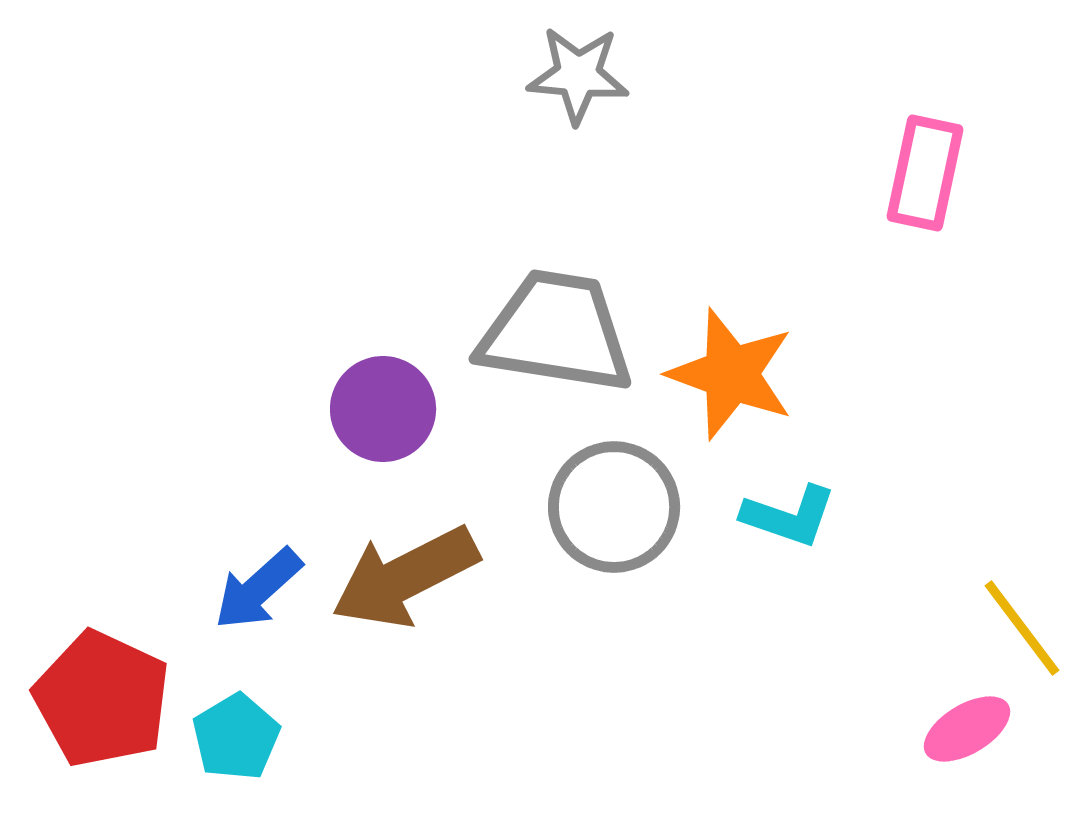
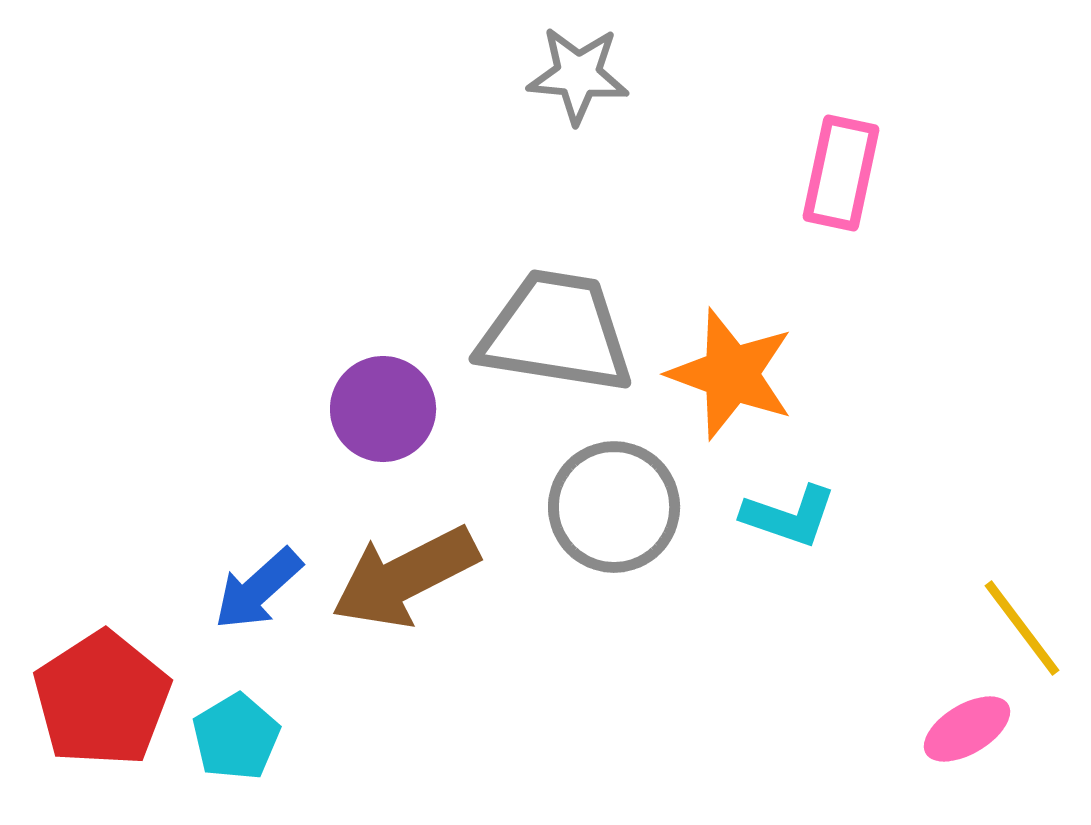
pink rectangle: moved 84 px left
red pentagon: rotated 14 degrees clockwise
